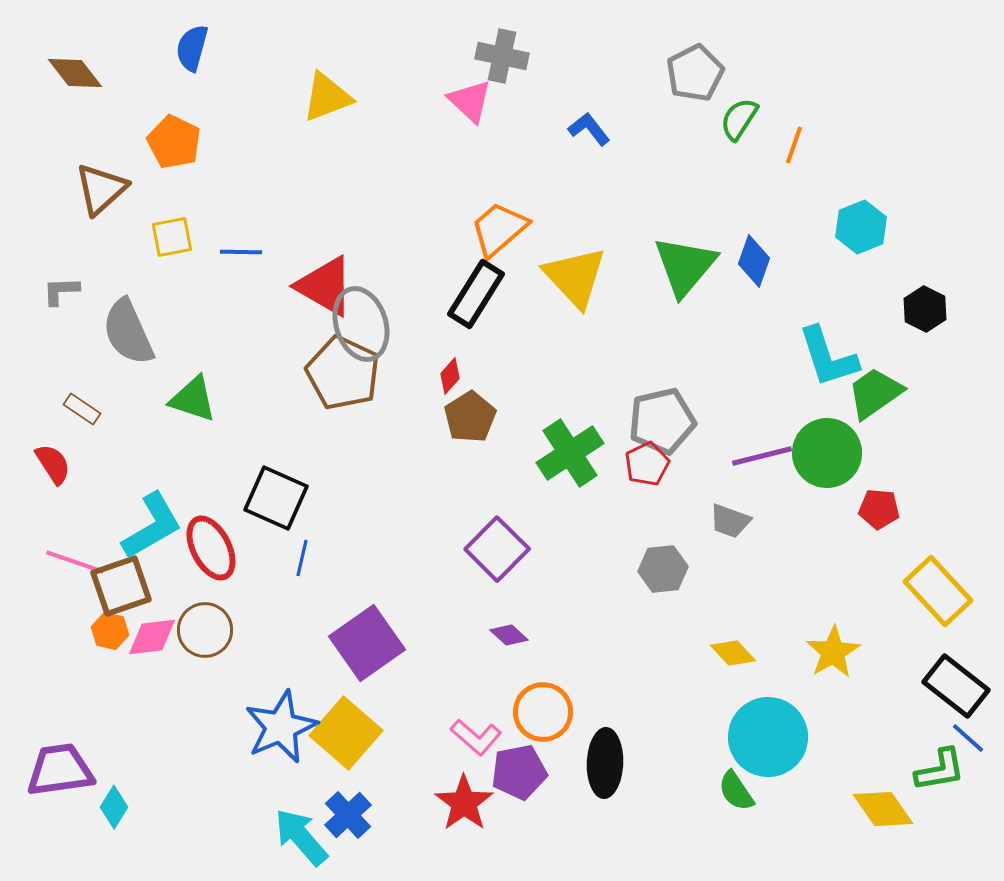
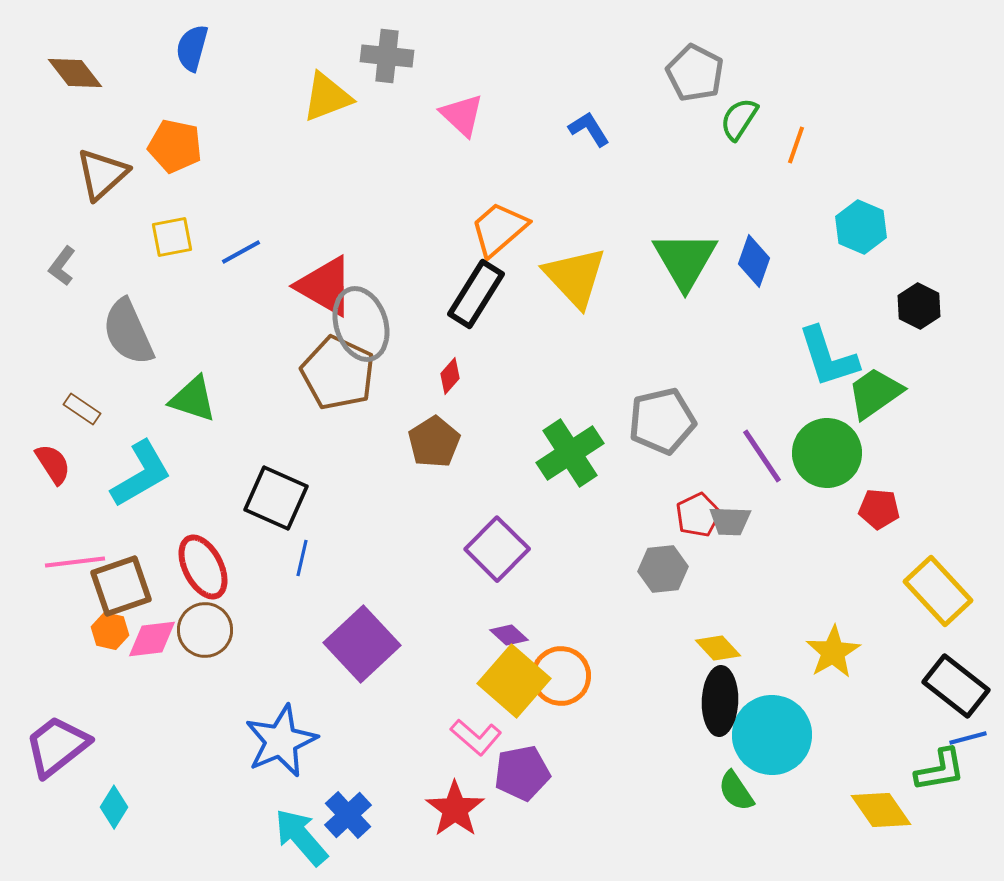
gray cross at (502, 56): moved 115 px left; rotated 6 degrees counterclockwise
gray pentagon at (695, 73): rotated 18 degrees counterclockwise
pink triangle at (470, 101): moved 8 px left, 14 px down
blue L-shape at (589, 129): rotated 6 degrees clockwise
orange pentagon at (174, 142): moved 1 px right, 4 px down; rotated 14 degrees counterclockwise
orange line at (794, 145): moved 2 px right
brown triangle at (101, 189): moved 1 px right, 15 px up
cyan hexagon at (861, 227): rotated 15 degrees counterclockwise
blue line at (241, 252): rotated 30 degrees counterclockwise
green triangle at (685, 266): moved 6 px up; rotated 10 degrees counterclockwise
gray L-shape at (61, 291): moved 1 px right, 25 px up; rotated 51 degrees counterclockwise
black hexagon at (925, 309): moved 6 px left, 3 px up
brown pentagon at (343, 373): moved 5 px left
brown pentagon at (470, 417): moved 36 px left, 25 px down
purple line at (762, 456): rotated 70 degrees clockwise
red pentagon at (647, 464): moved 51 px right, 51 px down
gray trapezoid at (730, 521): rotated 18 degrees counterclockwise
cyan L-shape at (152, 526): moved 11 px left, 52 px up
red ellipse at (211, 548): moved 8 px left, 19 px down
pink line at (75, 562): rotated 26 degrees counterclockwise
pink diamond at (152, 637): moved 2 px down
purple square at (367, 643): moved 5 px left, 1 px down; rotated 8 degrees counterclockwise
yellow diamond at (733, 653): moved 15 px left, 5 px up
orange circle at (543, 712): moved 18 px right, 36 px up
blue star at (281, 727): moved 14 px down
yellow square at (346, 733): moved 168 px right, 52 px up
cyan circle at (768, 737): moved 4 px right, 2 px up
blue line at (968, 738): rotated 57 degrees counterclockwise
black ellipse at (605, 763): moved 115 px right, 62 px up
purple trapezoid at (60, 770): moved 3 px left, 24 px up; rotated 30 degrees counterclockwise
purple pentagon at (519, 772): moved 3 px right, 1 px down
red star at (464, 803): moved 9 px left, 6 px down
yellow diamond at (883, 809): moved 2 px left, 1 px down
